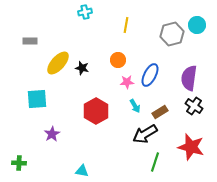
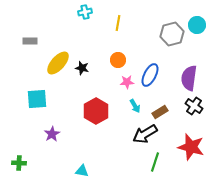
yellow line: moved 8 px left, 2 px up
